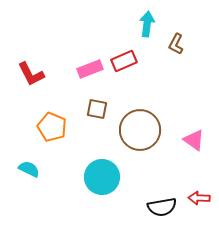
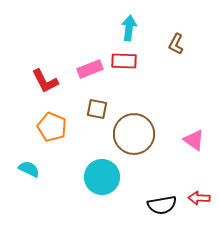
cyan arrow: moved 18 px left, 4 px down
red rectangle: rotated 25 degrees clockwise
red L-shape: moved 14 px right, 7 px down
brown circle: moved 6 px left, 4 px down
black semicircle: moved 2 px up
